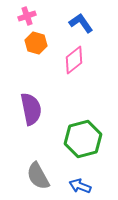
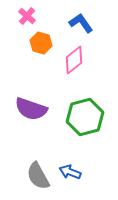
pink cross: rotated 30 degrees counterclockwise
orange hexagon: moved 5 px right
purple semicircle: rotated 120 degrees clockwise
green hexagon: moved 2 px right, 22 px up
blue arrow: moved 10 px left, 14 px up
